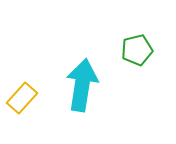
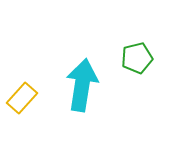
green pentagon: moved 8 px down
